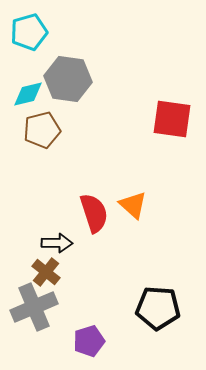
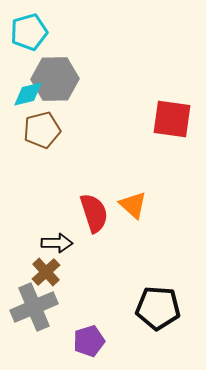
gray hexagon: moved 13 px left; rotated 9 degrees counterclockwise
brown cross: rotated 8 degrees clockwise
